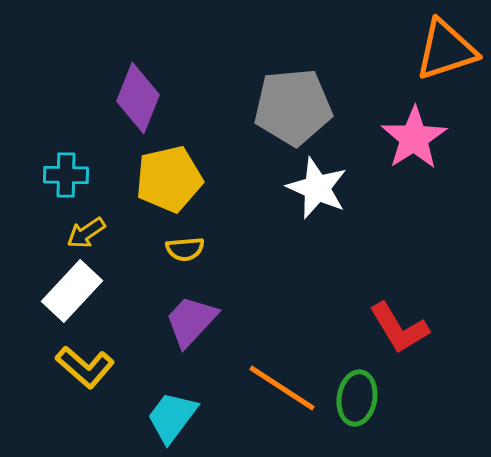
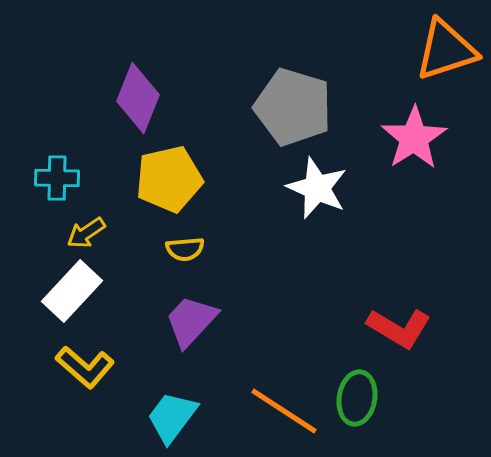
gray pentagon: rotated 22 degrees clockwise
cyan cross: moved 9 px left, 3 px down
red L-shape: rotated 28 degrees counterclockwise
orange line: moved 2 px right, 23 px down
